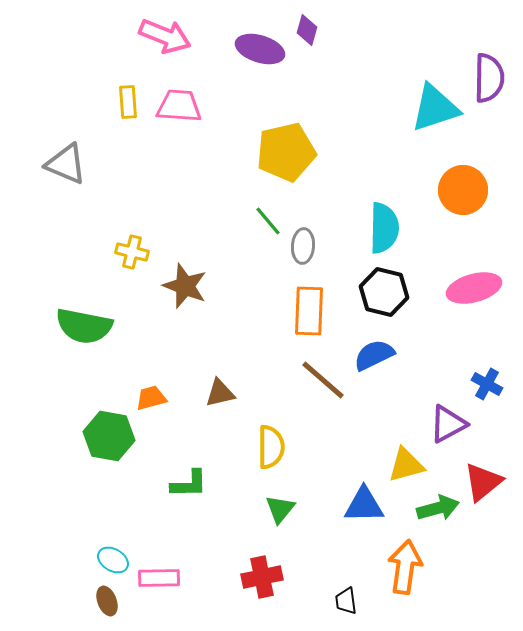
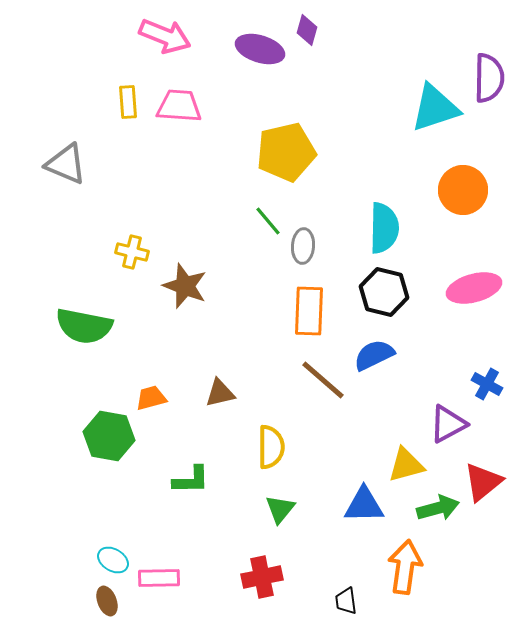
green L-shape: moved 2 px right, 4 px up
